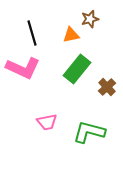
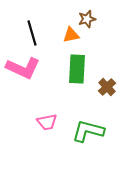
brown star: moved 3 px left
green rectangle: rotated 36 degrees counterclockwise
green L-shape: moved 1 px left, 1 px up
